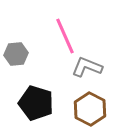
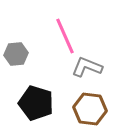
brown hexagon: rotated 20 degrees counterclockwise
